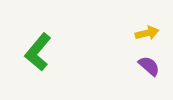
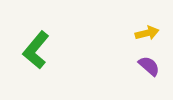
green L-shape: moved 2 px left, 2 px up
